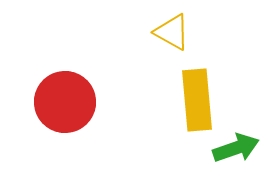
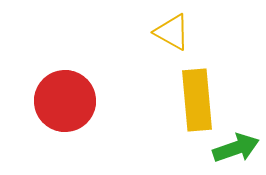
red circle: moved 1 px up
